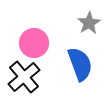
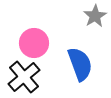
gray star: moved 6 px right, 7 px up
